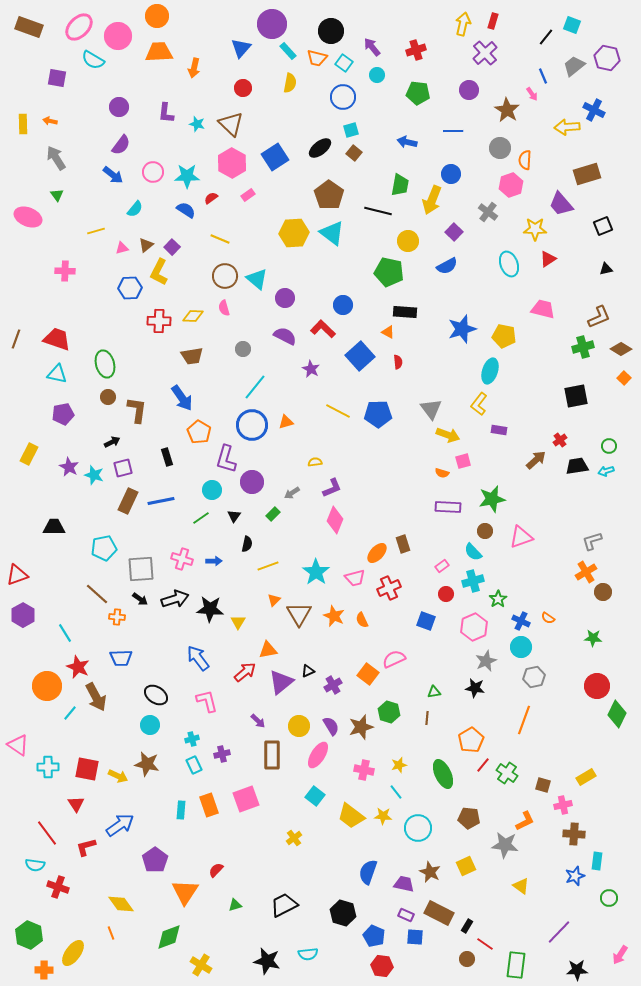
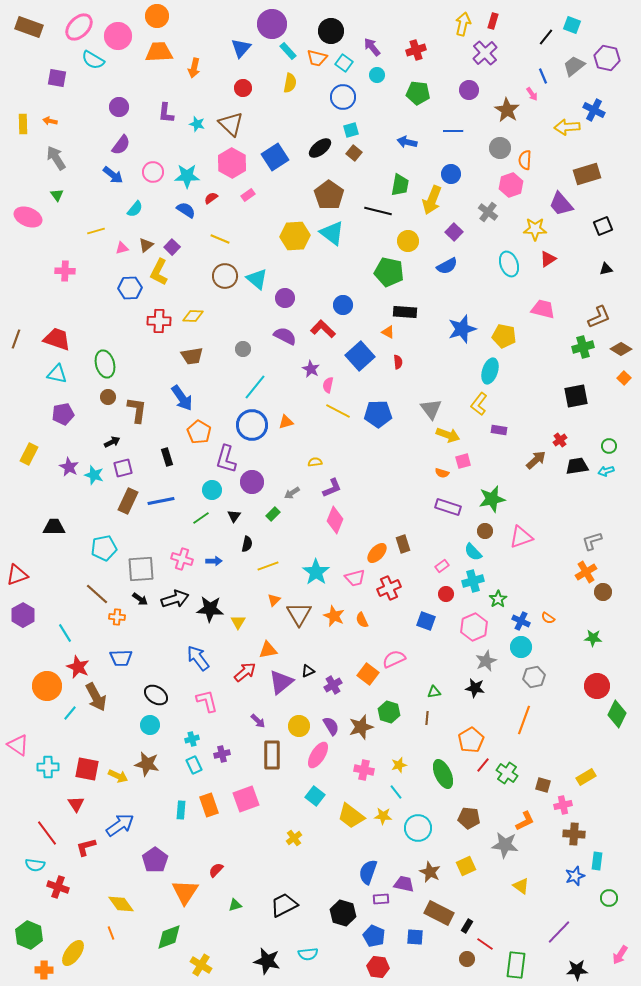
yellow hexagon at (294, 233): moved 1 px right, 3 px down
pink semicircle at (224, 308): moved 104 px right, 77 px down; rotated 28 degrees clockwise
purple rectangle at (448, 507): rotated 15 degrees clockwise
purple rectangle at (406, 915): moved 25 px left, 16 px up; rotated 28 degrees counterclockwise
red hexagon at (382, 966): moved 4 px left, 1 px down
